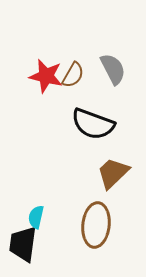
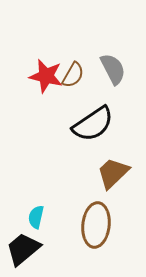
black semicircle: rotated 54 degrees counterclockwise
black trapezoid: moved 5 px down; rotated 42 degrees clockwise
